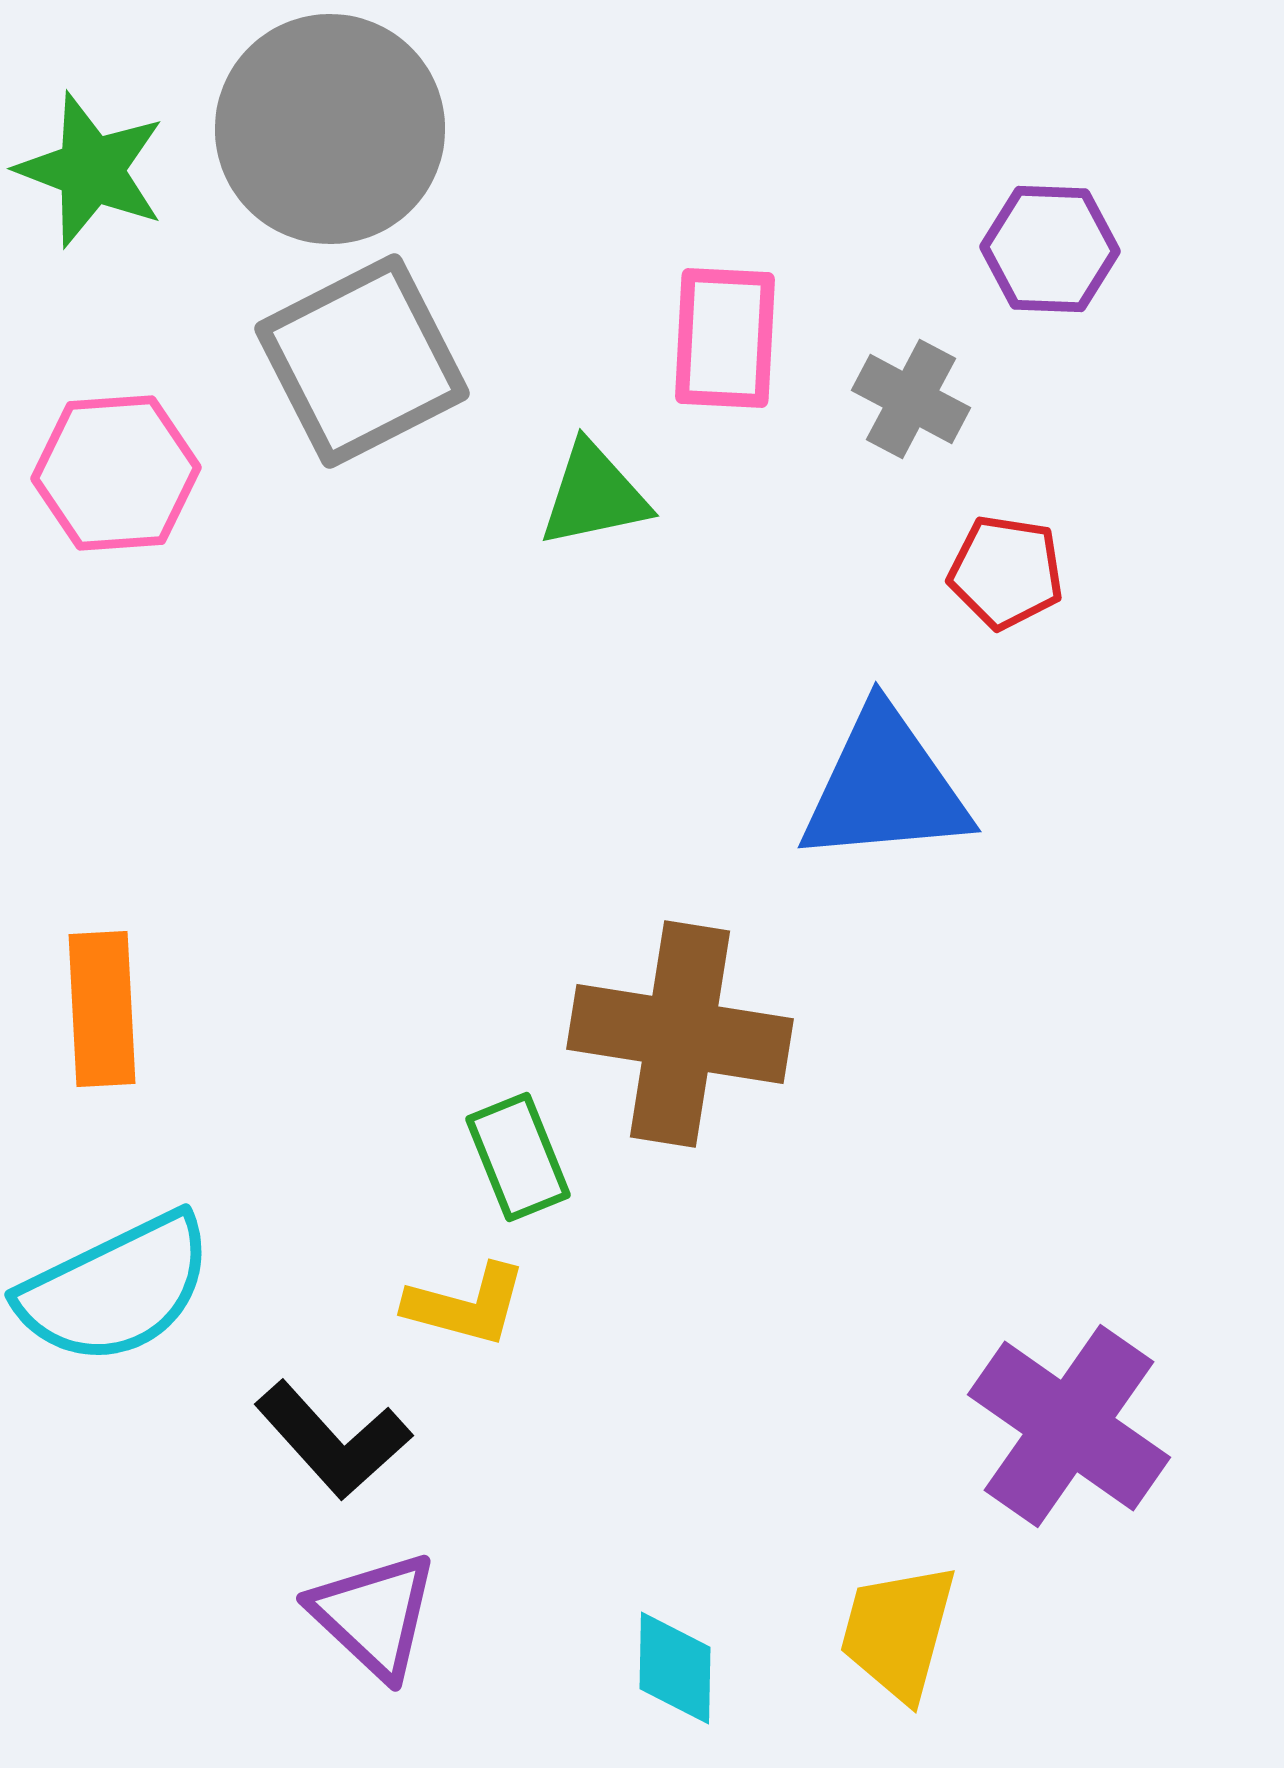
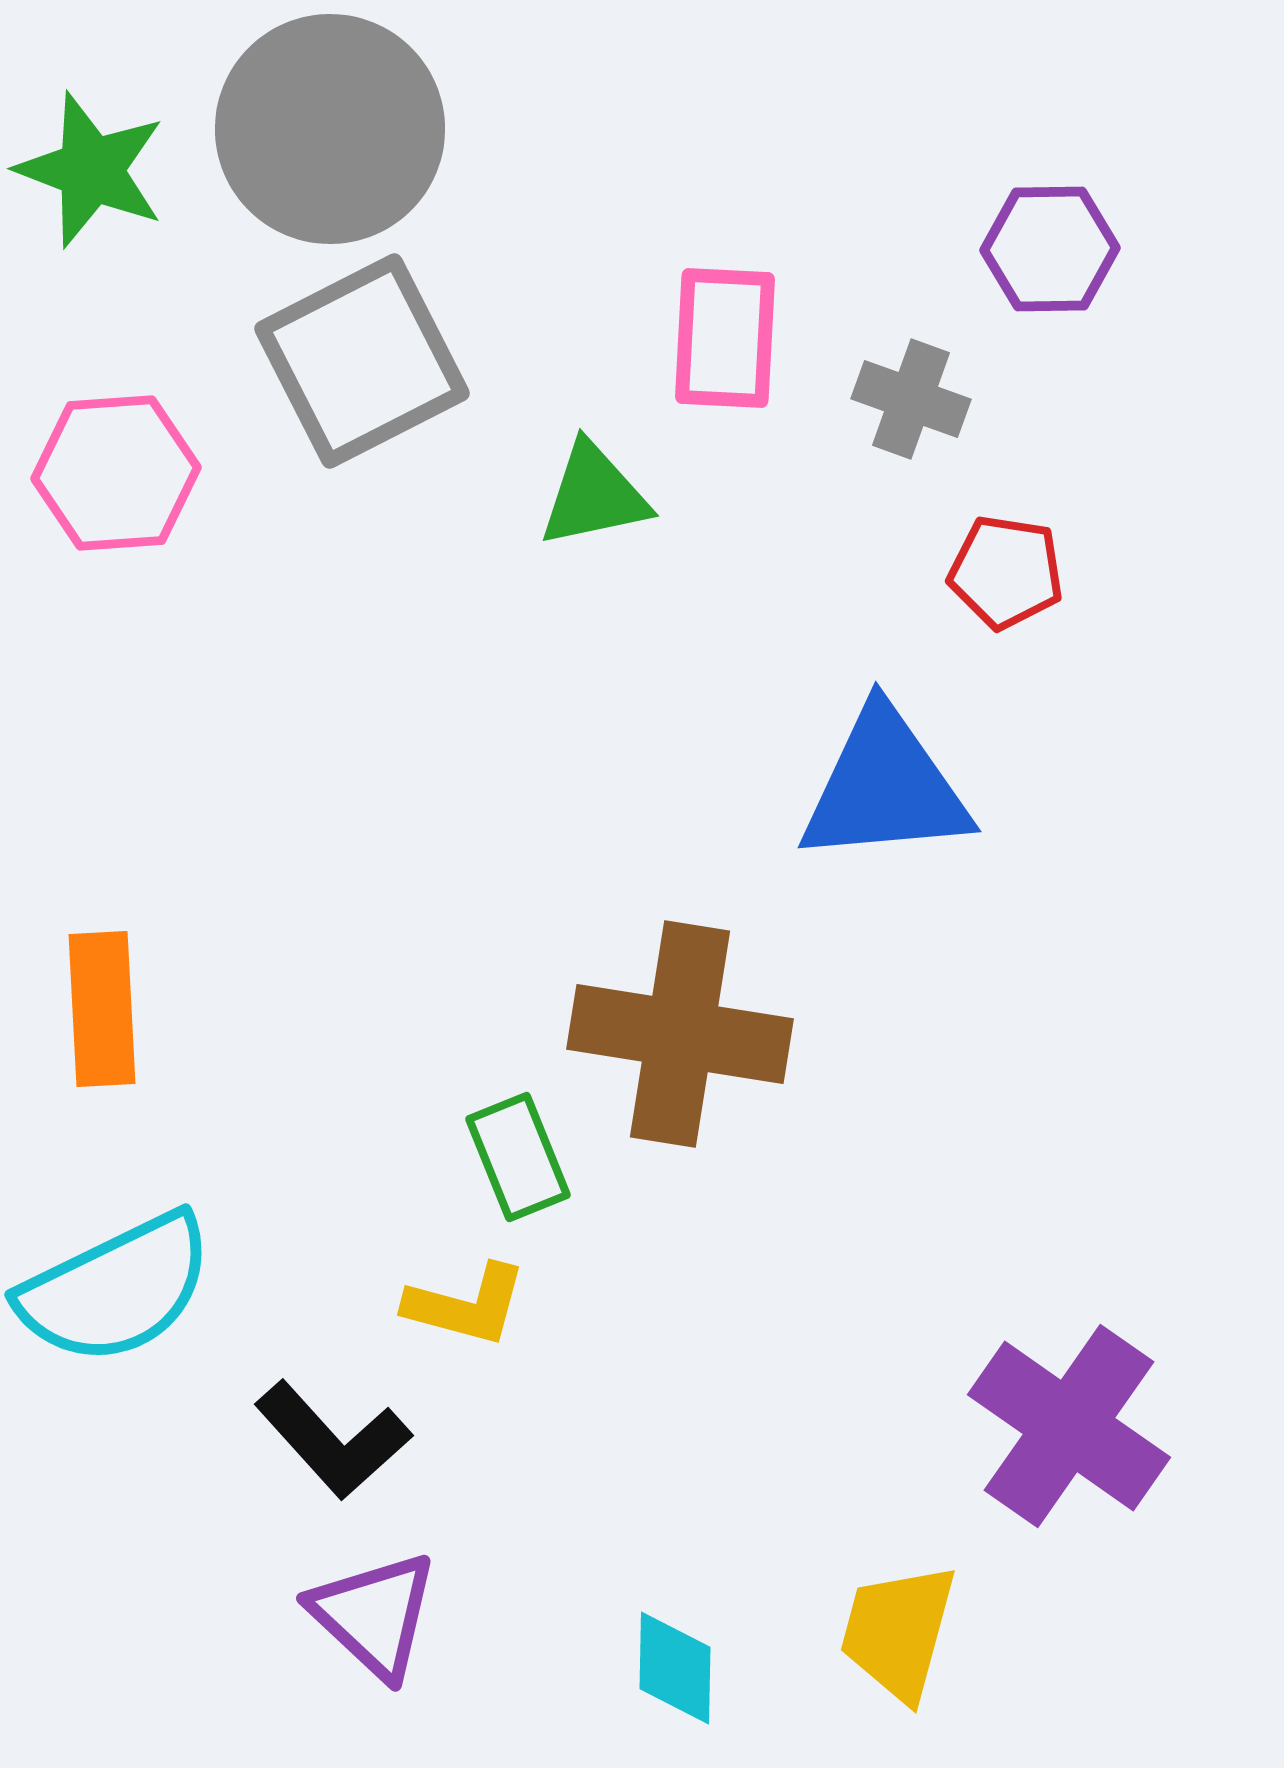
purple hexagon: rotated 3 degrees counterclockwise
gray cross: rotated 8 degrees counterclockwise
